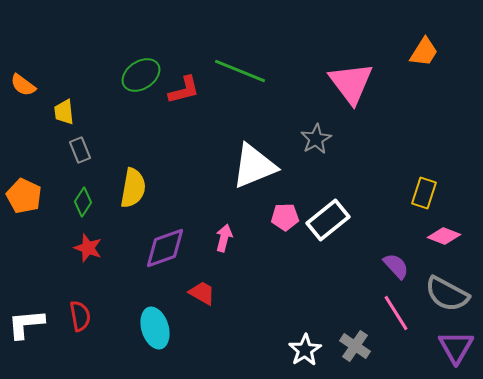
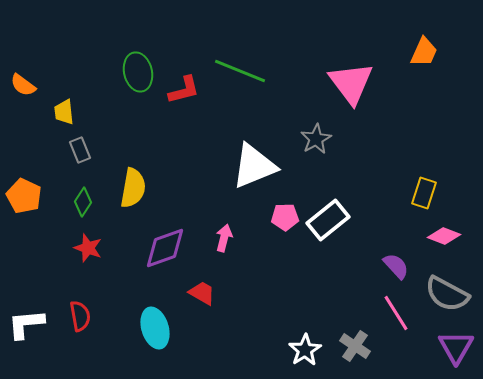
orange trapezoid: rotated 8 degrees counterclockwise
green ellipse: moved 3 px left, 3 px up; rotated 69 degrees counterclockwise
